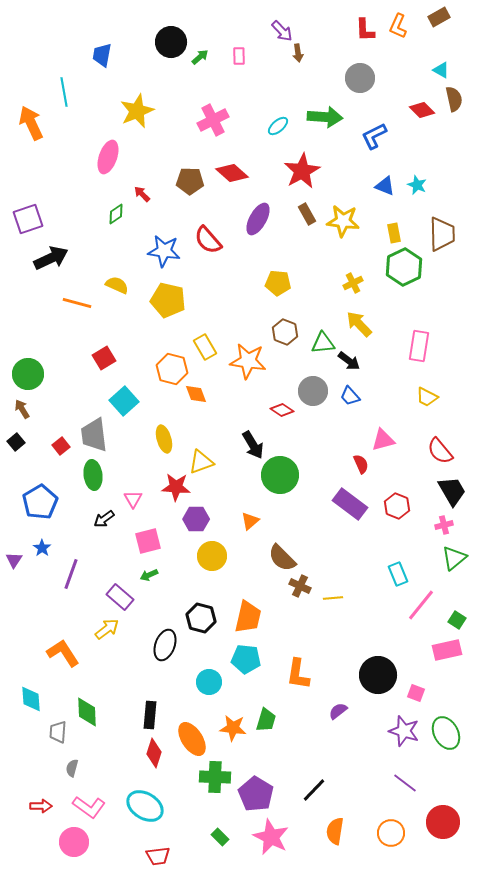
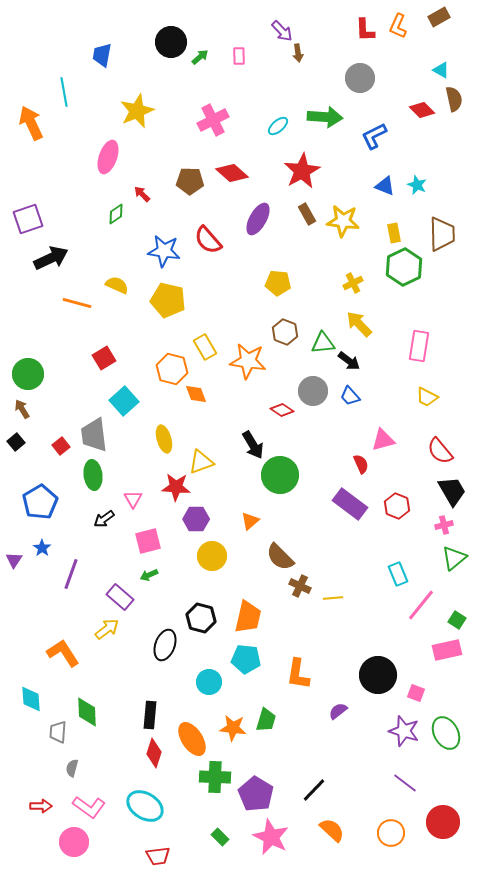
brown semicircle at (282, 558): moved 2 px left, 1 px up
orange semicircle at (335, 831): moved 3 px left, 1 px up; rotated 124 degrees clockwise
